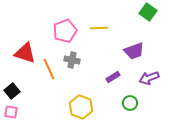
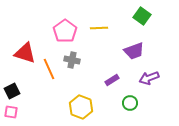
green square: moved 6 px left, 4 px down
pink pentagon: rotated 15 degrees counterclockwise
purple rectangle: moved 1 px left, 3 px down
black square: rotated 14 degrees clockwise
